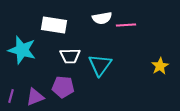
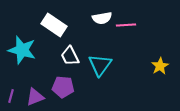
white rectangle: rotated 25 degrees clockwise
white trapezoid: rotated 65 degrees clockwise
